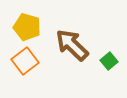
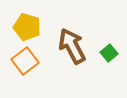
brown arrow: moved 1 px down; rotated 18 degrees clockwise
green square: moved 8 px up
